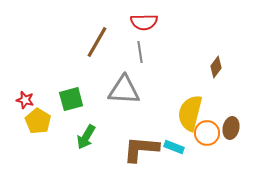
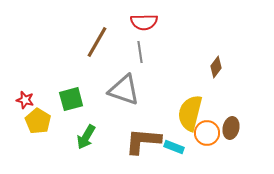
gray triangle: rotated 16 degrees clockwise
brown L-shape: moved 2 px right, 8 px up
